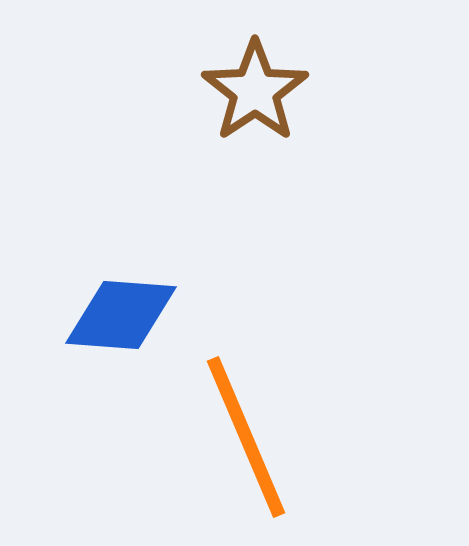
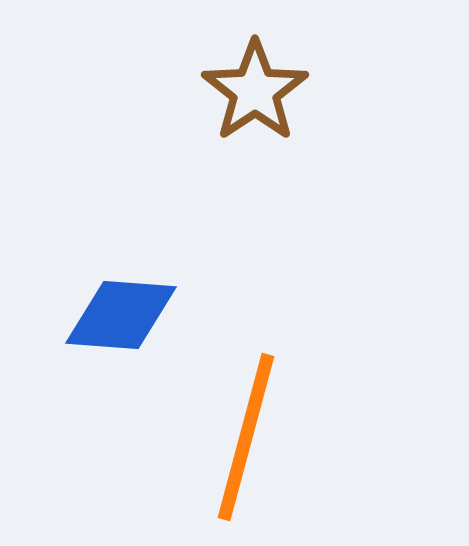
orange line: rotated 38 degrees clockwise
